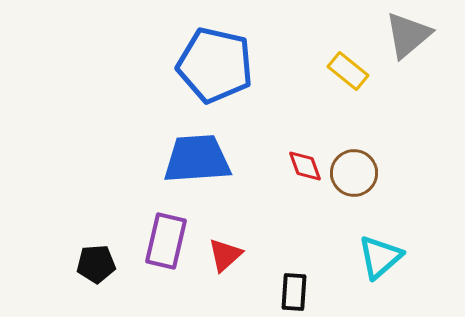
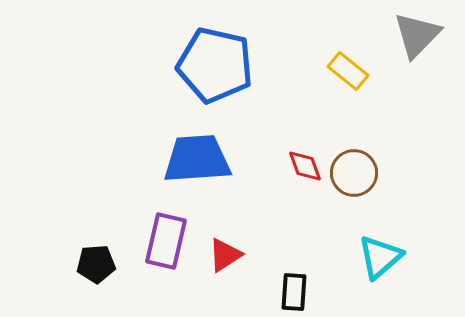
gray triangle: moved 9 px right; rotated 6 degrees counterclockwise
red triangle: rotated 9 degrees clockwise
